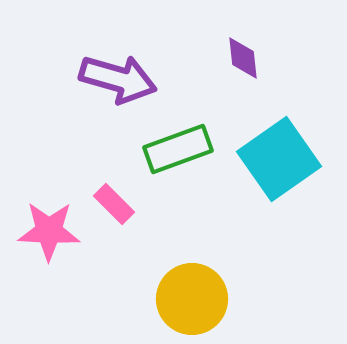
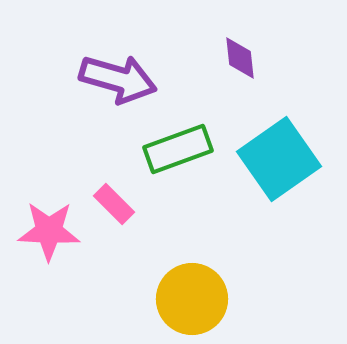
purple diamond: moved 3 px left
